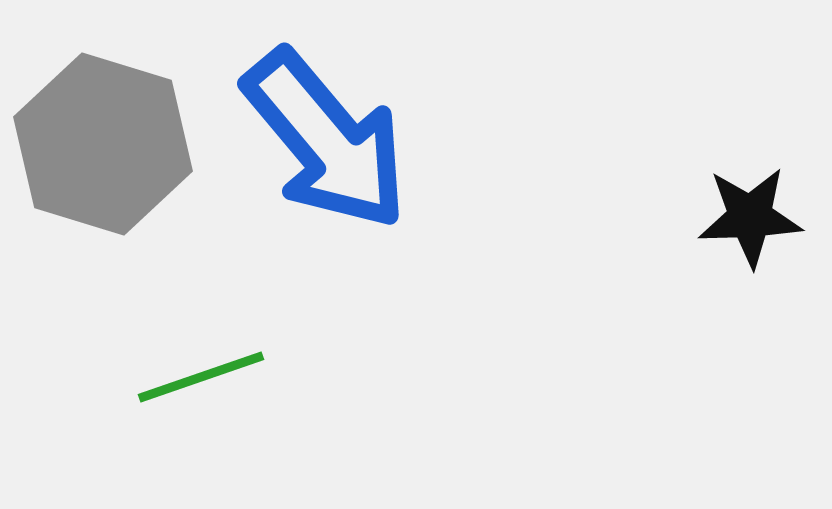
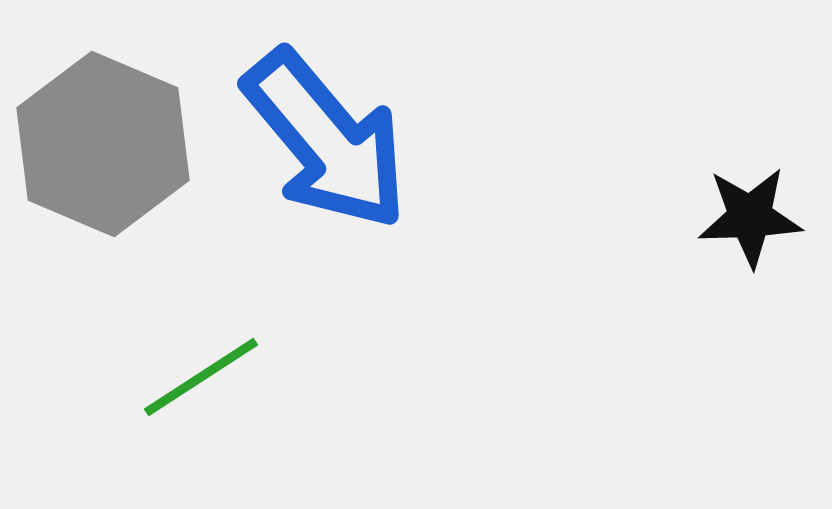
gray hexagon: rotated 6 degrees clockwise
green line: rotated 14 degrees counterclockwise
